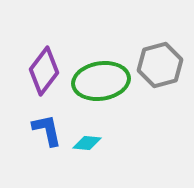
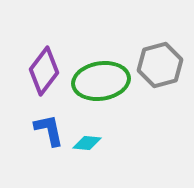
blue L-shape: moved 2 px right
